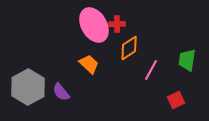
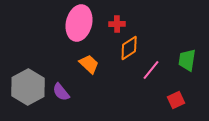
pink ellipse: moved 15 px left, 2 px up; rotated 44 degrees clockwise
pink line: rotated 10 degrees clockwise
